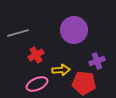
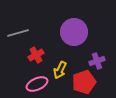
purple circle: moved 2 px down
yellow arrow: moved 1 px left; rotated 120 degrees clockwise
red pentagon: moved 1 px up; rotated 25 degrees counterclockwise
